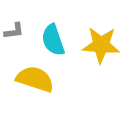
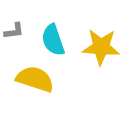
yellow star: moved 2 px down
